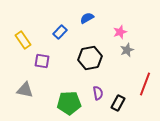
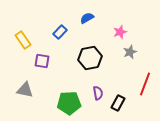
gray star: moved 3 px right, 2 px down
